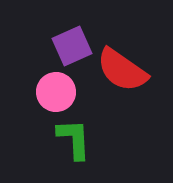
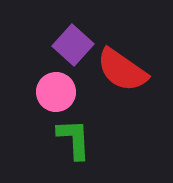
purple square: moved 1 px right, 1 px up; rotated 24 degrees counterclockwise
